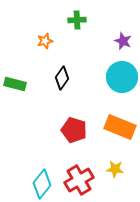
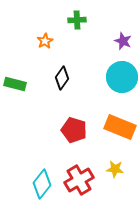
orange star: rotated 14 degrees counterclockwise
